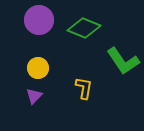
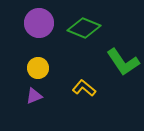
purple circle: moved 3 px down
green L-shape: moved 1 px down
yellow L-shape: rotated 60 degrees counterclockwise
purple triangle: rotated 24 degrees clockwise
